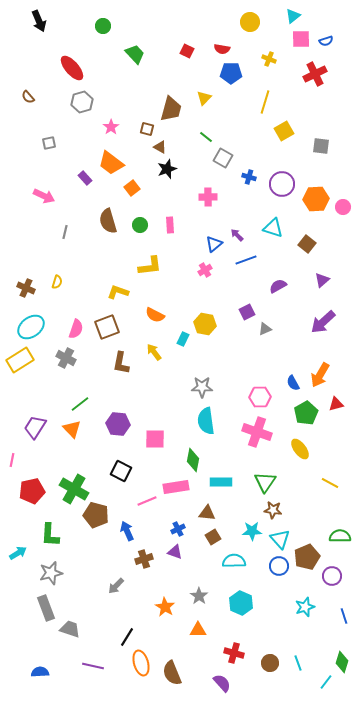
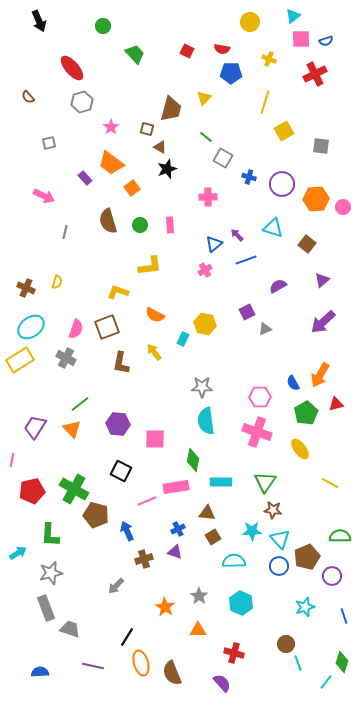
brown circle at (270, 663): moved 16 px right, 19 px up
